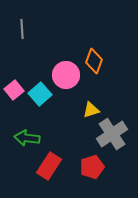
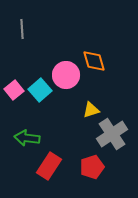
orange diamond: rotated 35 degrees counterclockwise
cyan square: moved 4 px up
